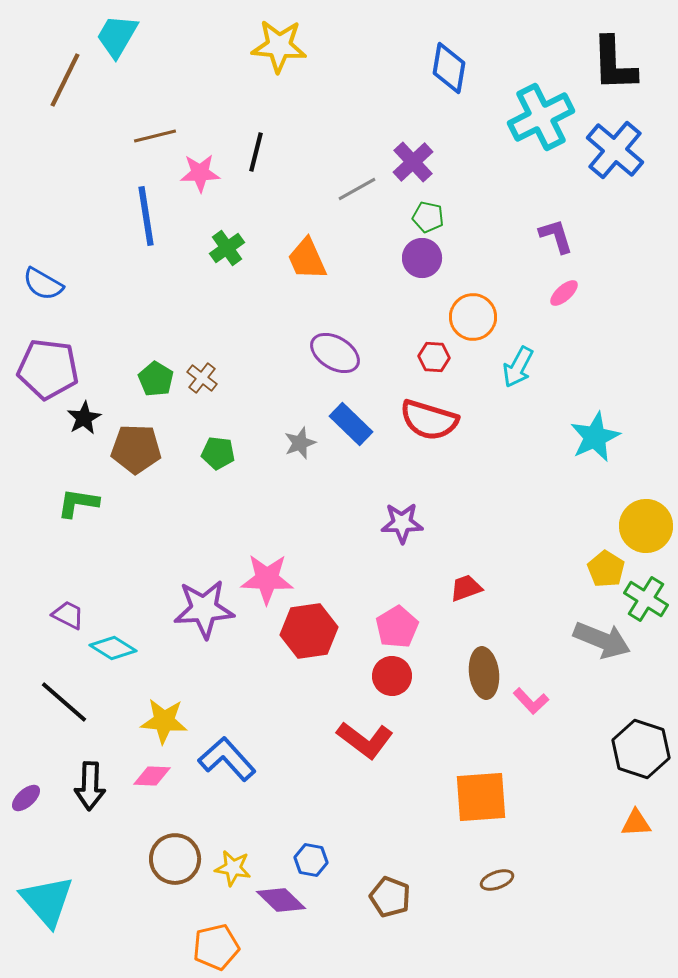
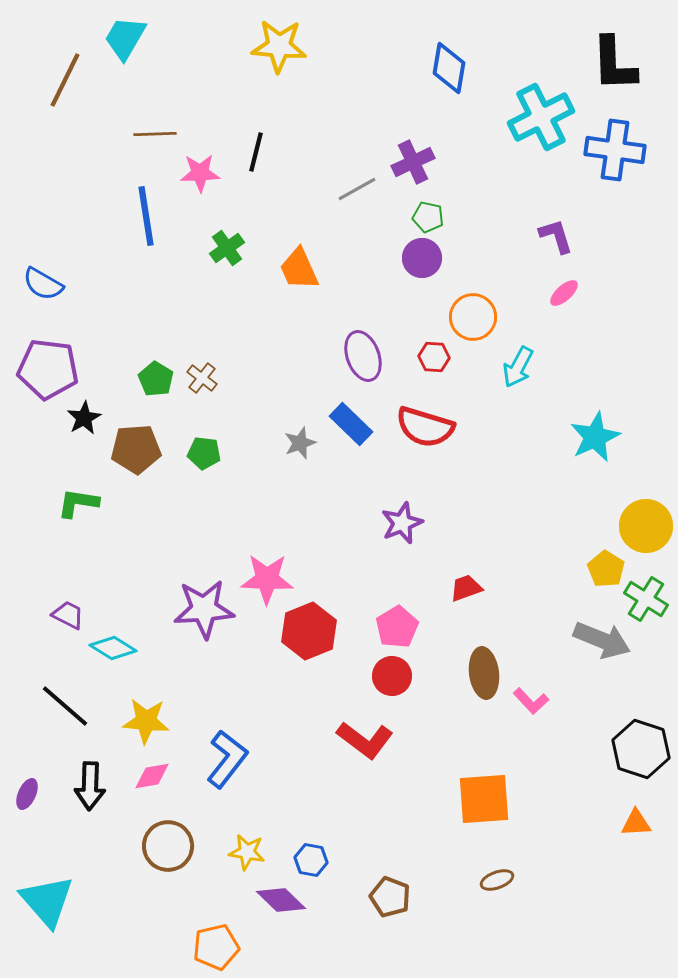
cyan trapezoid at (117, 36): moved 8 px right, 2 px down
brown line at (155, 136): moved 2 px up; rotated 12 degrees clockwise
blue cross at (615, 150): rotated 32 degrees counterclockwise
purple cross at (413, 162): rotated 18 degrees clockwise
orange trapezoid at (307, 259): moved 8 px left, 10 px down
purple ellipse at (335, 353): moved 28 px right, 3 px down; rotated 39 degrees clockwise
red semicircle at (429, 420): moved 4 px left, 7 px down
brown pentagon at (136, 449): rotated 6 degrees counterclockwise
green pentagon at (218, 453): moved 14 px left
purple star at (402, 523): rotated 21 degrees counterclockwise
red hexagon at (309, 631): rotated 14 degrees counterclockwise
black line at (64, 702): moved 1 px right, 4 px down
yellow star at (164, 721): moved 18 px left
blue L-shape at (227, 759): rotated 80 degrees clockwise
pink diamond at (152, 776): rotated 12 degrees counterclockwise
orange square at (481, 797): moved 3 px right, 2 px down
purple ellipse at (26, 798): moved 1 px right, 4 px up; rotated 24 degrees counterclockwise
brown circle at (175, 859): moved 7 px left, 13 px up
yellow star at (233, 868): moved 14 px right, 16 px up
